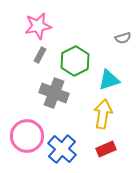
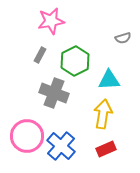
pink star: moved 13 px right, 5 px up
cyan triangle: rotated 15 degrees clockwise
blue cross: moved 1 px left, 3 px up
